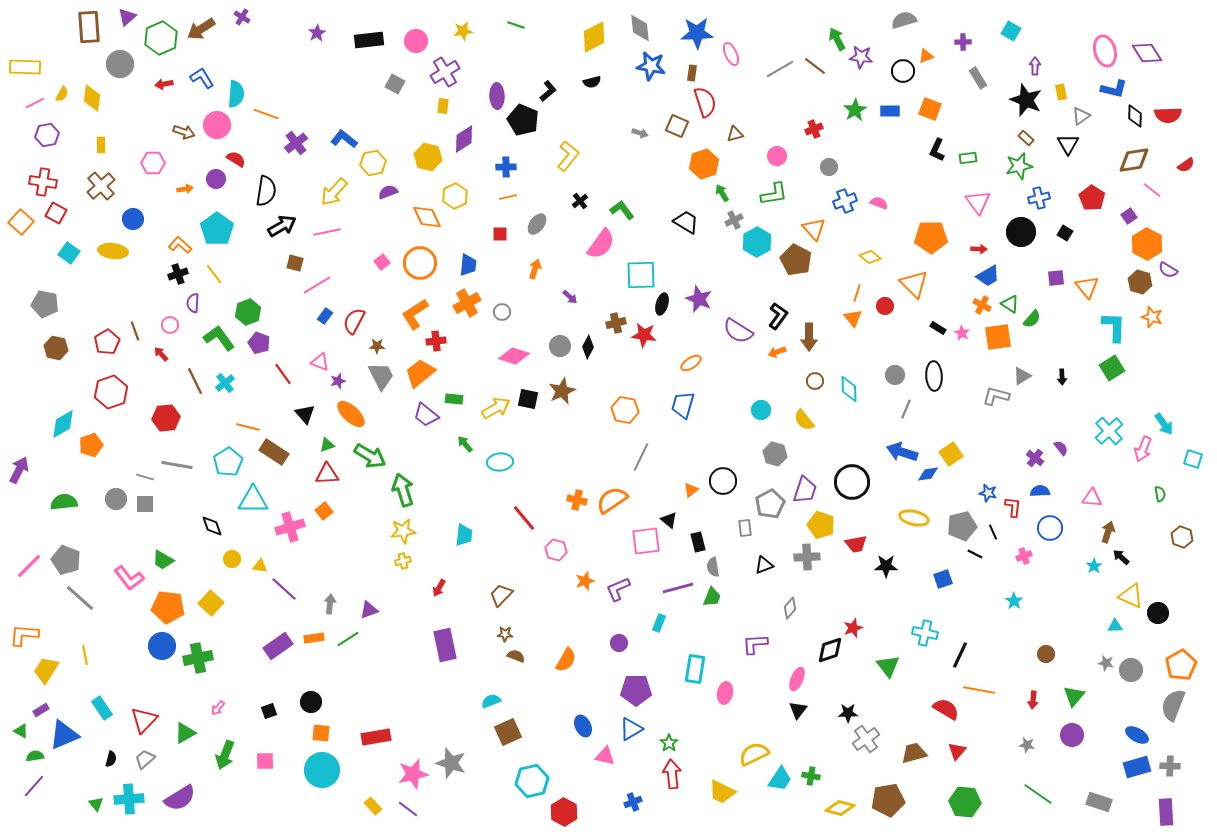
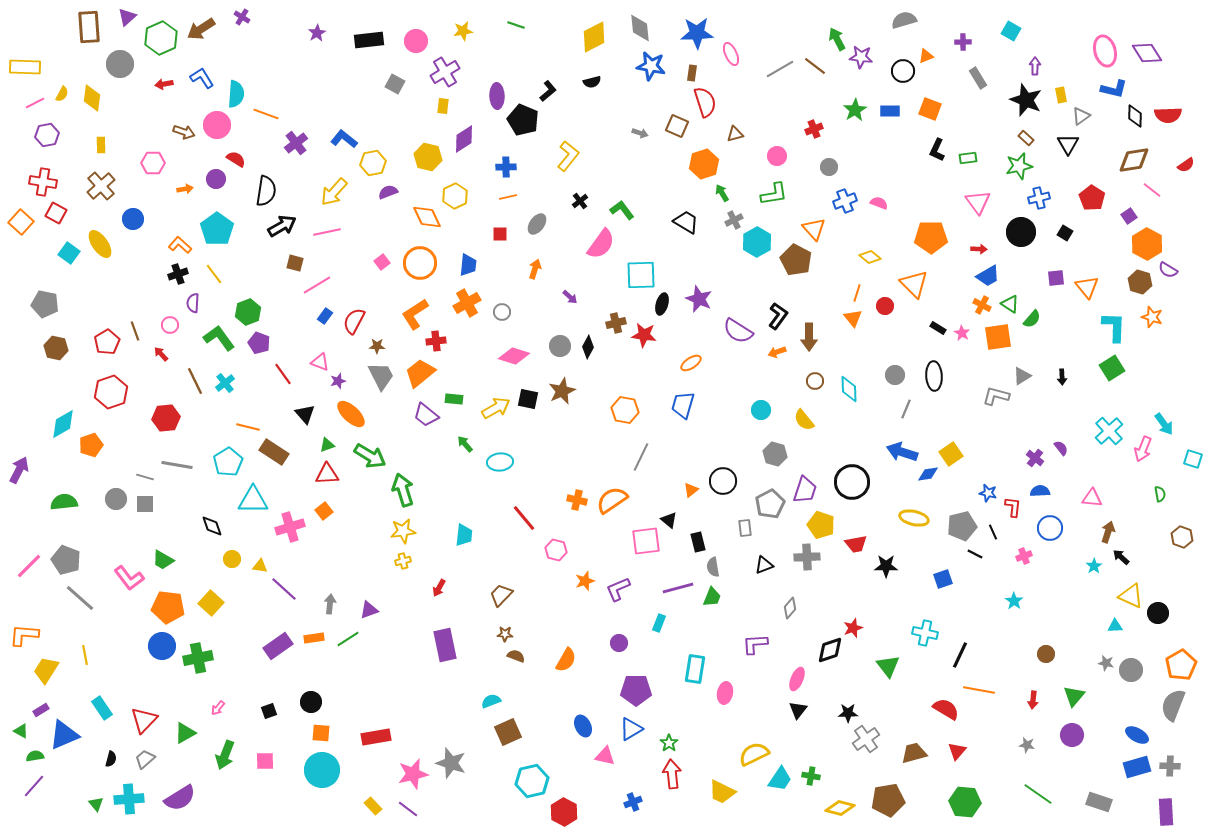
yellow rectangle at (1061, 92): moved 3 px down
yellow ellipse at (113, 251): moved 13 px left, 7 px up; rotated 48 degrees clockwise
